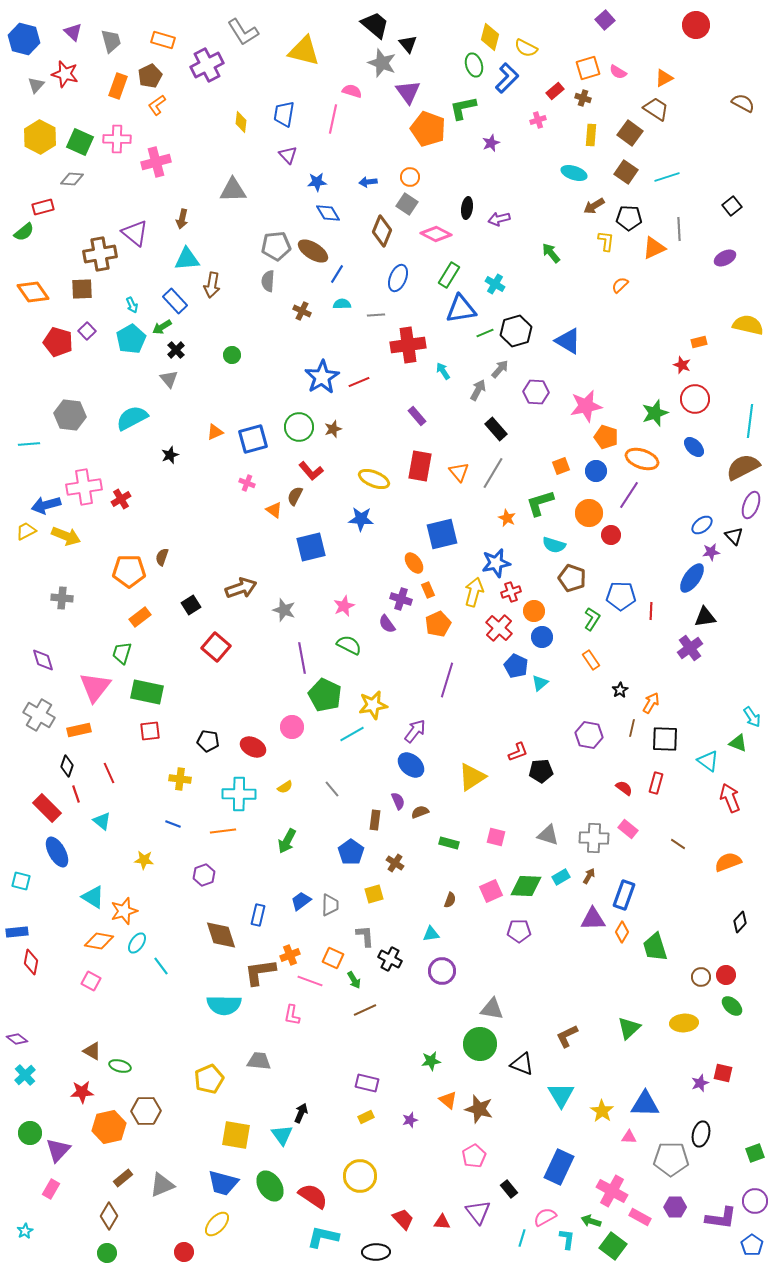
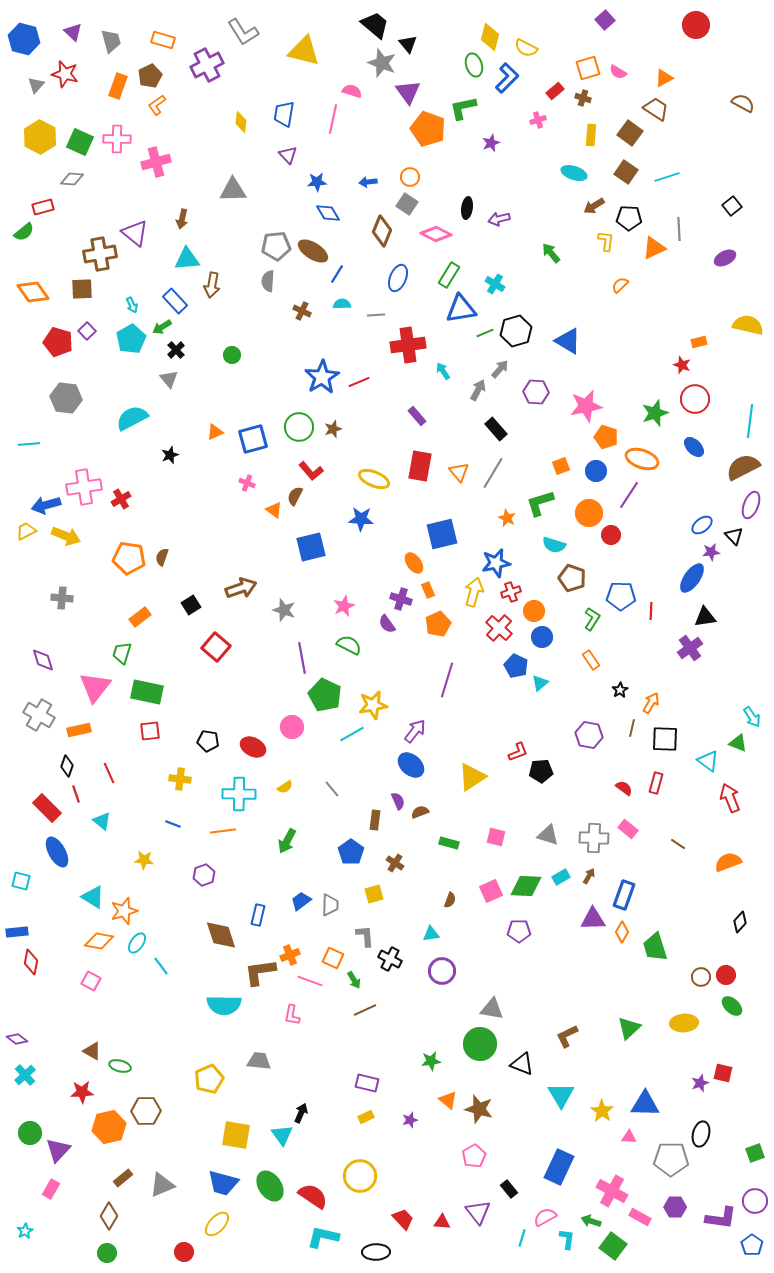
gray hexagon at (70, 415): moved 4 px left, 17 px up
orange pentagon at (129, 571): moved 13 px up; rotated 8 degrees clockwise
